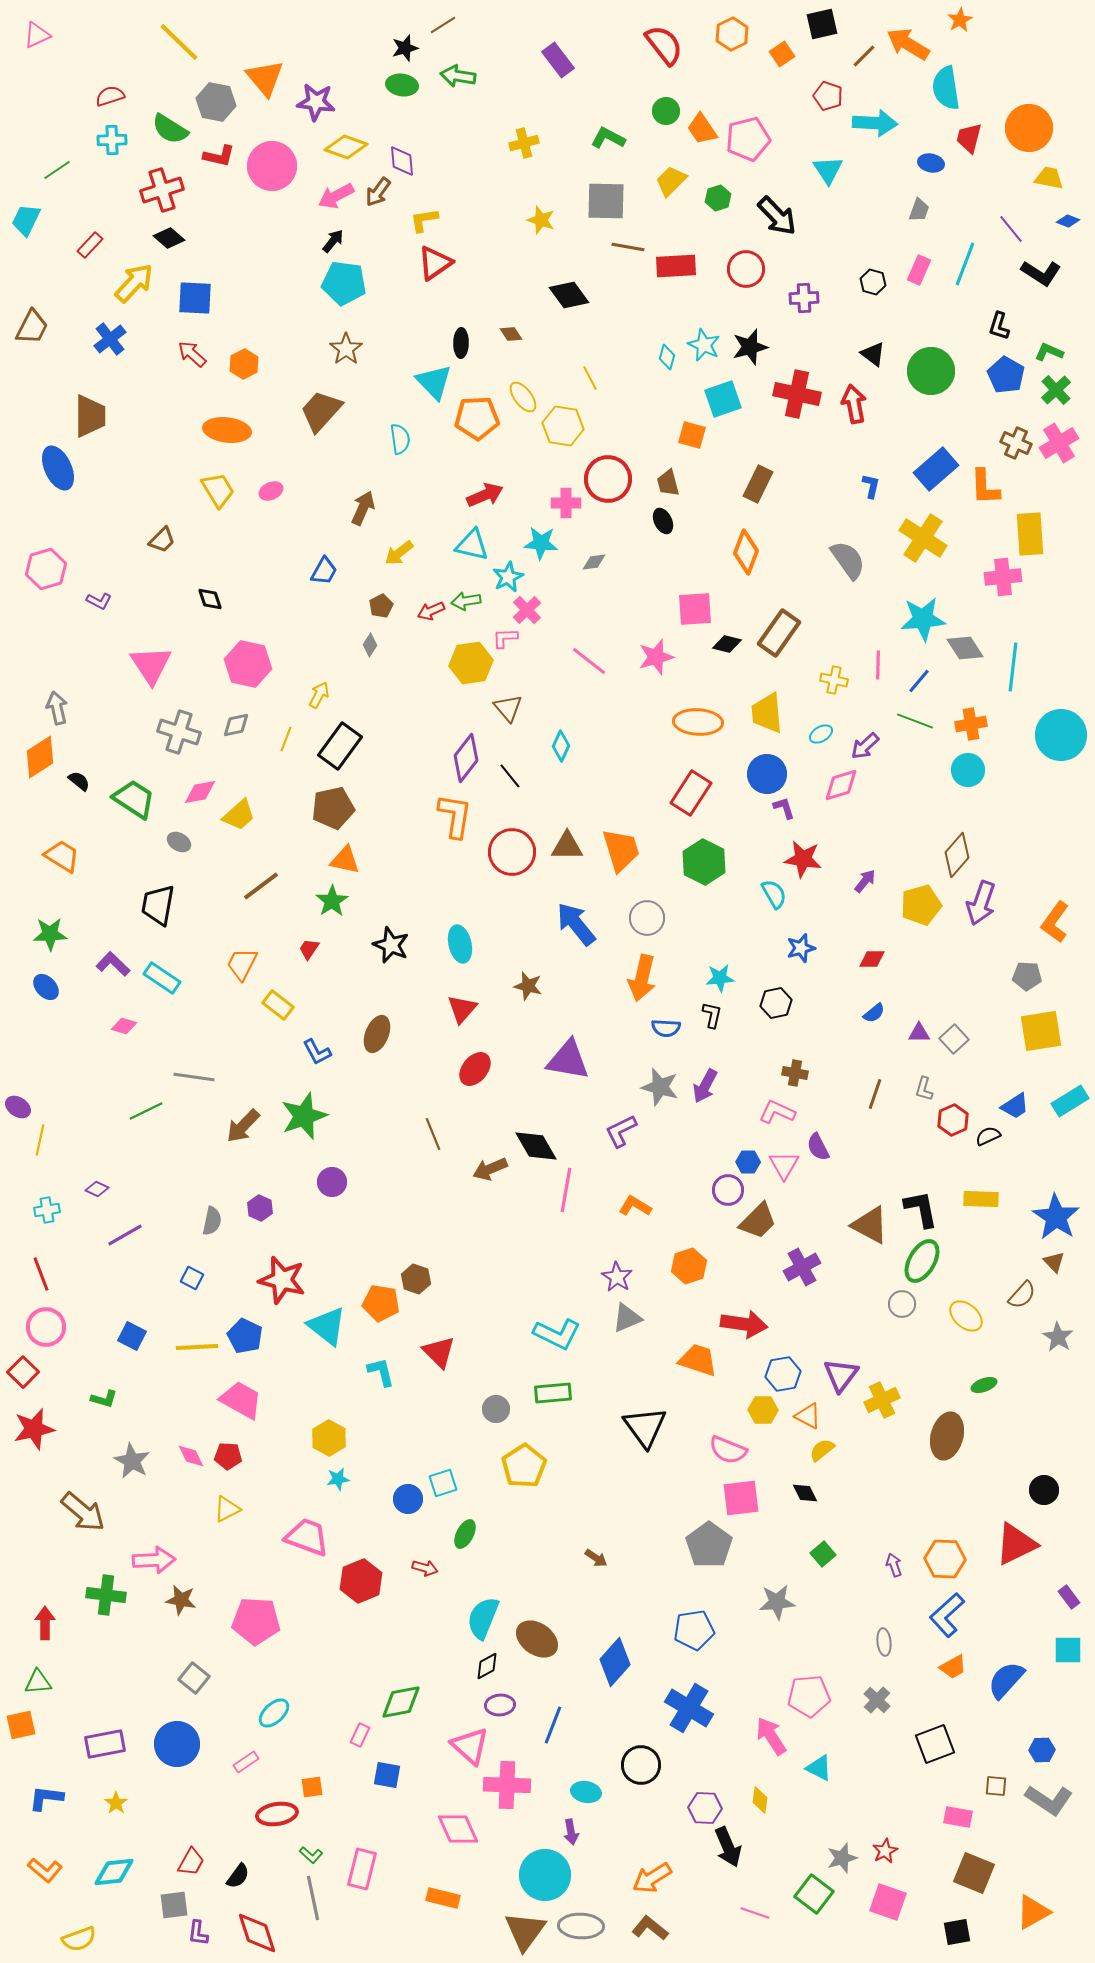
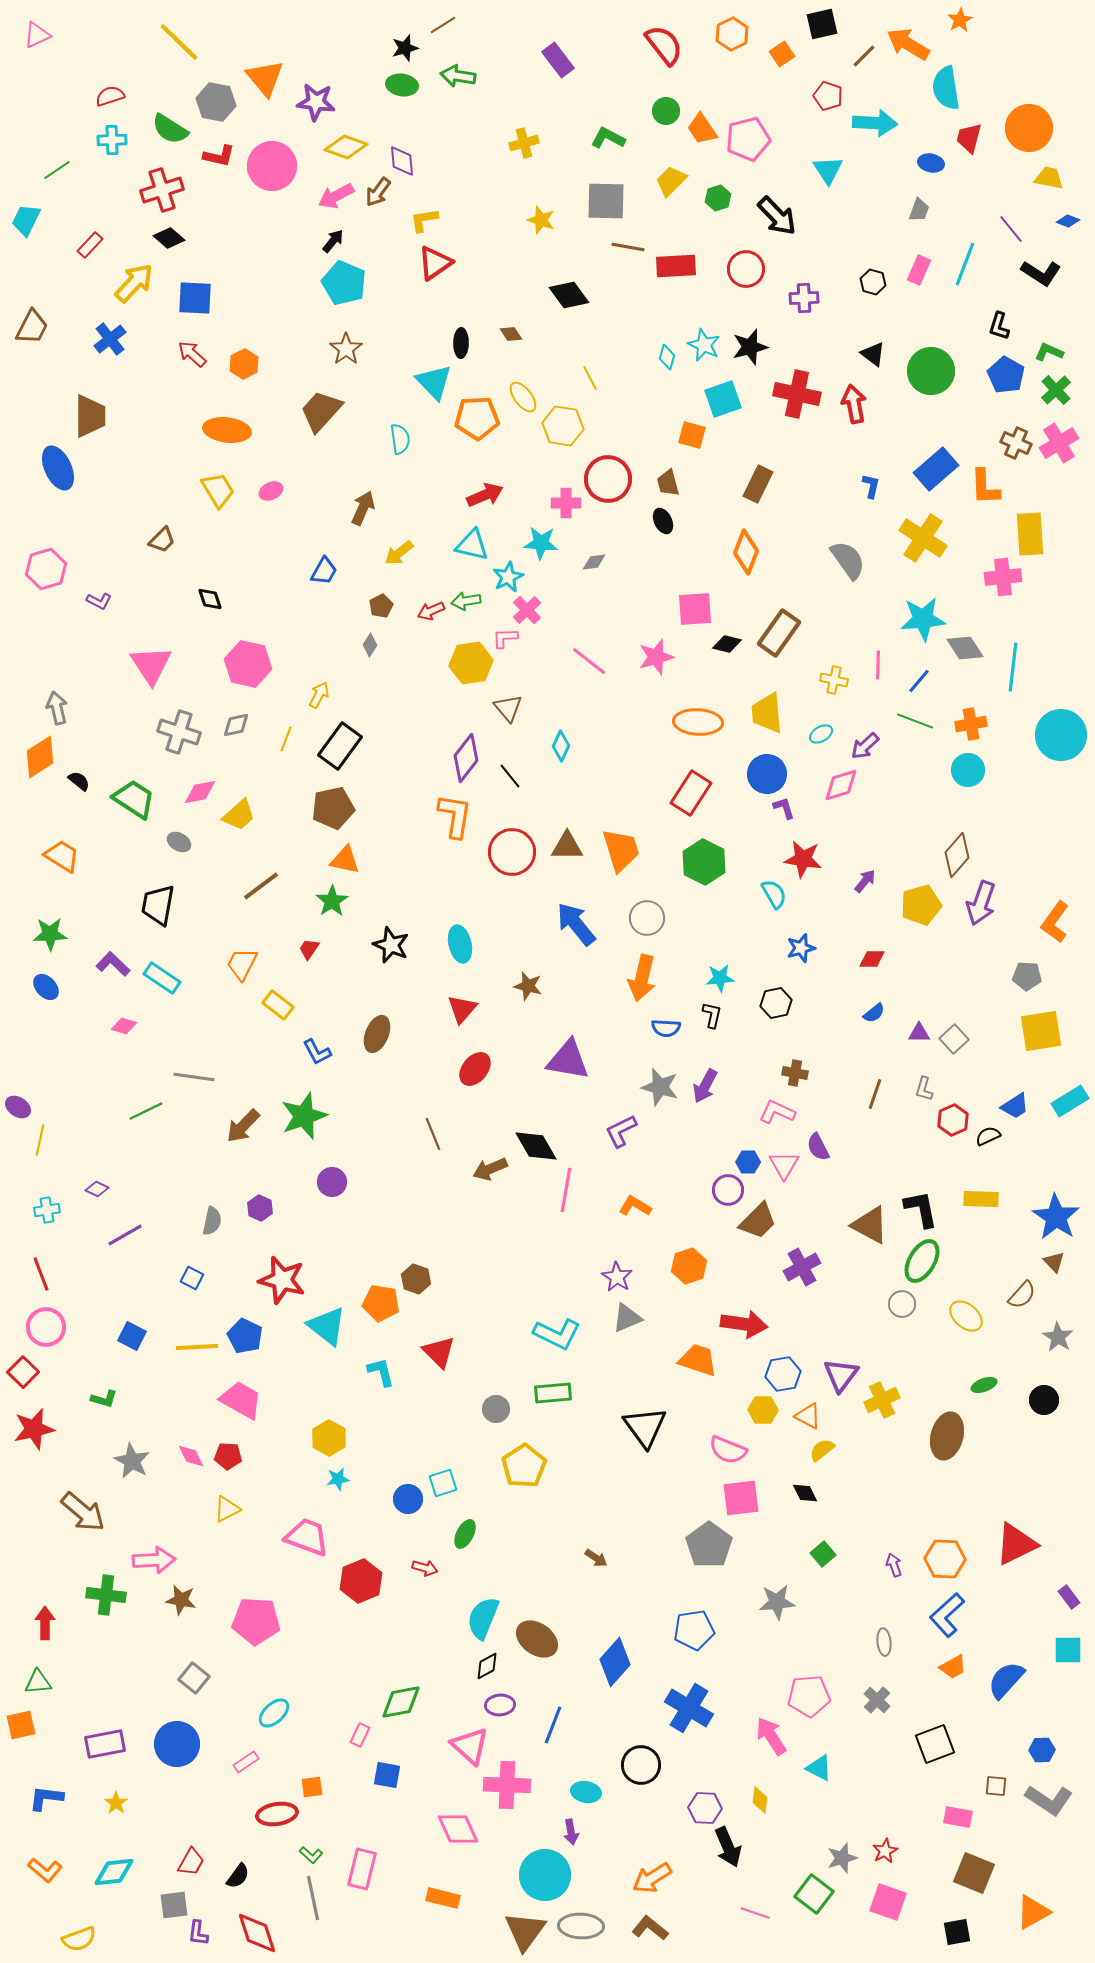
cyan pentagon at (344, 283): rotated 15 degrees clockwise
black circle at (1044, 1490): moved 90 px up
